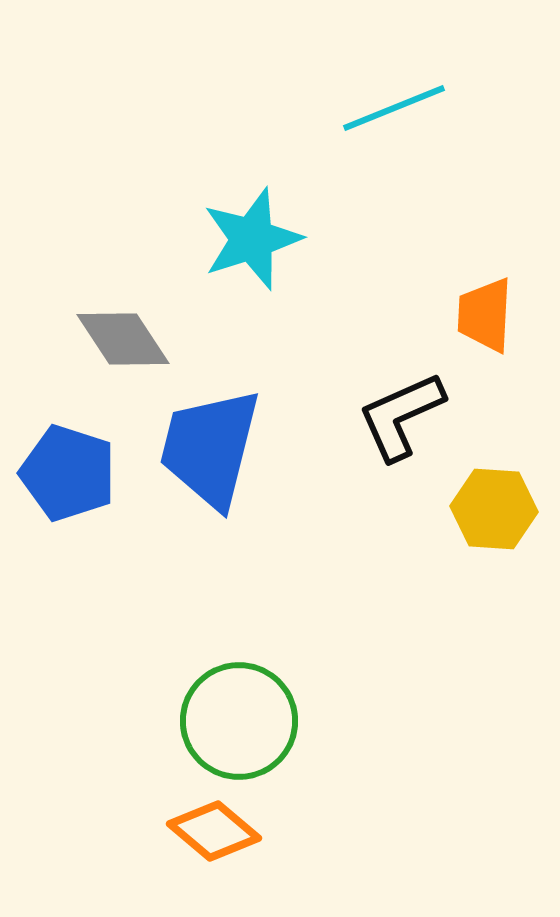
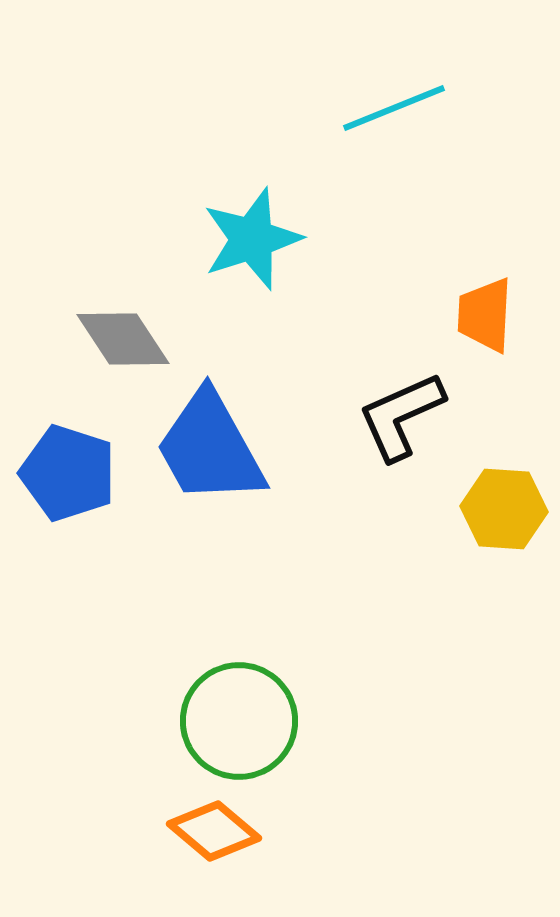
blue trapezoid: rotated 43 degrees counterclockwise
yellow hexagon: moved 10 px right
